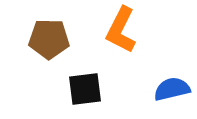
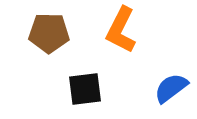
brown pentagon: moved 6 px up
blue semicircle: moved 1 px left, 1 px up; rotated 24 degrees counterclockwise
